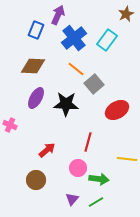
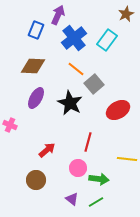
black star: moved 4 px right, 1 px up; rotated 25 degrees clockwise
red ellipse: moved 1 px right
purple triangle: rotated 32 degrees counterclockwise
